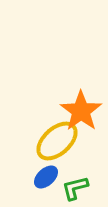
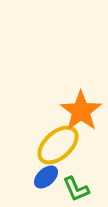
yellow ellipse: moved 1 px right, 4 px down
green L-shape: moved 1 px right, 1 px down; rotated 100 degrees counterclockwise
